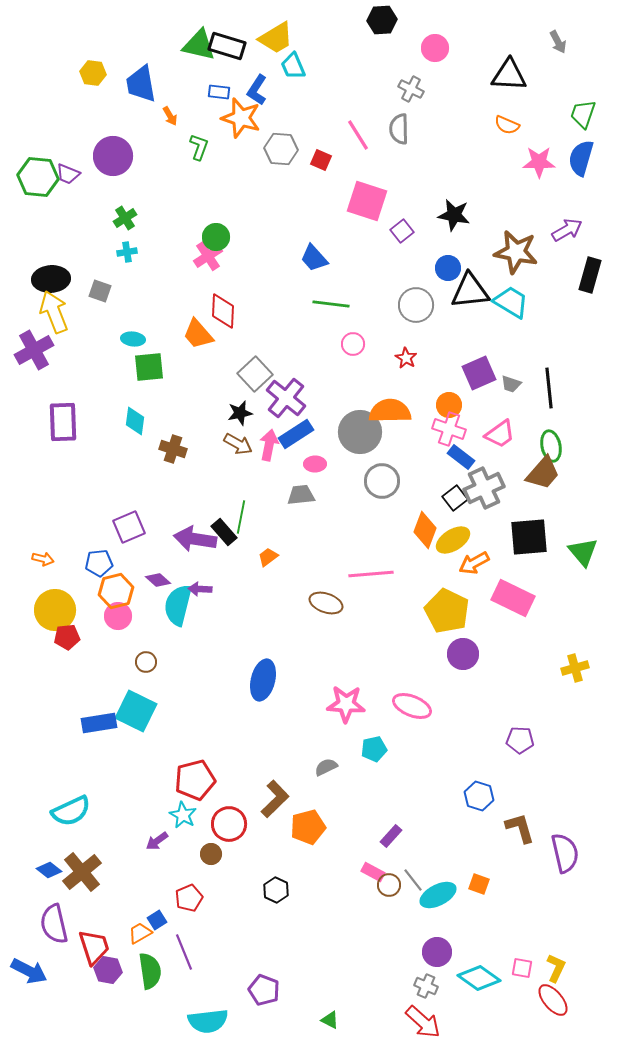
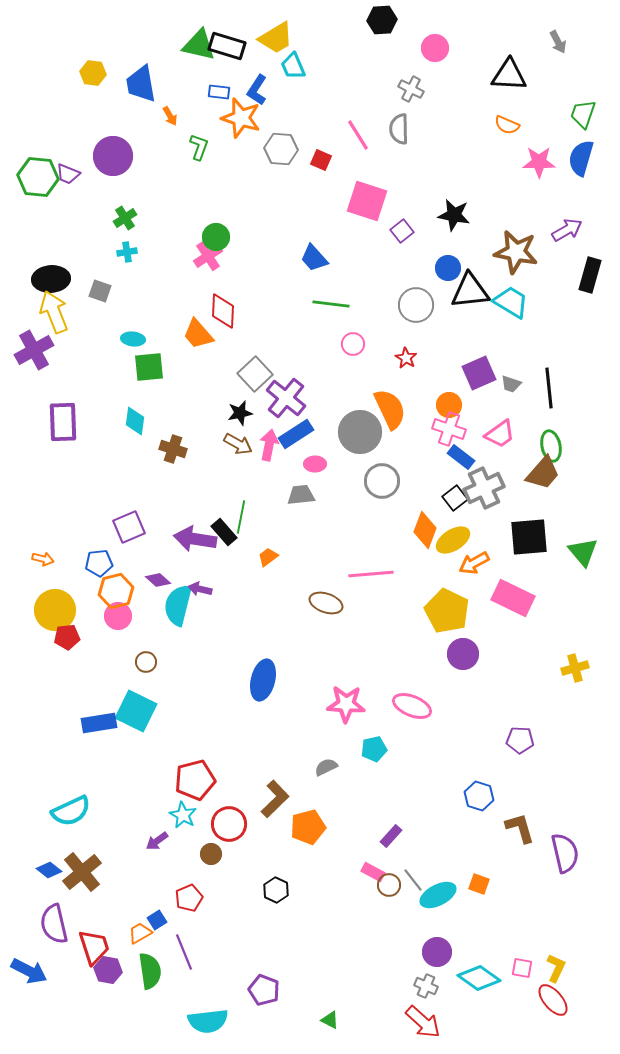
orange semicircle at (390, 411): moved 2 px up; rotated 66 degrees clockwise
purple arrow at (200, 589): rotated 10 degrees clockwise
